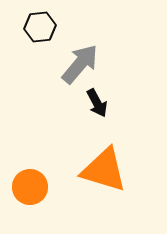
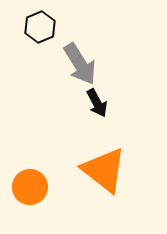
black hexagon: rotated 16 degrees counterclockwise
gray arrow: rotated 108 degrees clockwise
orange triangle: rotated 21 degrees clockwise
